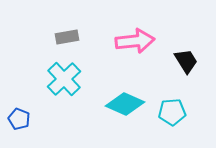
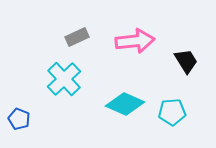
gray rectangle: moved 10 px right; rotated 15 degrees counterclockwise
